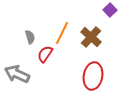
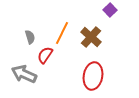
red semicircle: moved 1 px down
gray arrow: moved 7 px right
